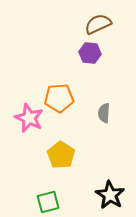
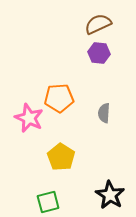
purple hexagon: moved 9 px right
yellow pentagon: moved 2 px down
